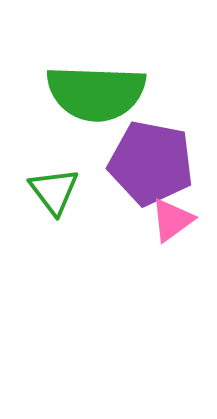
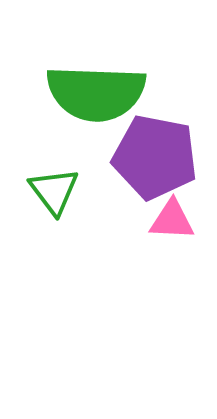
purple pentagon: moved 4 px right, 6 px up
pink triangle: rotated 39 degrees clockwise
